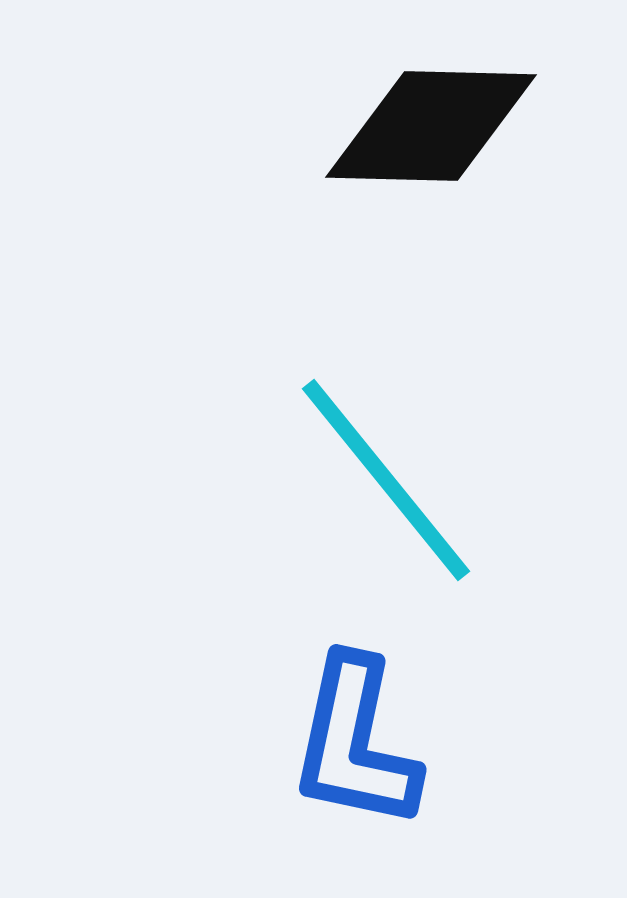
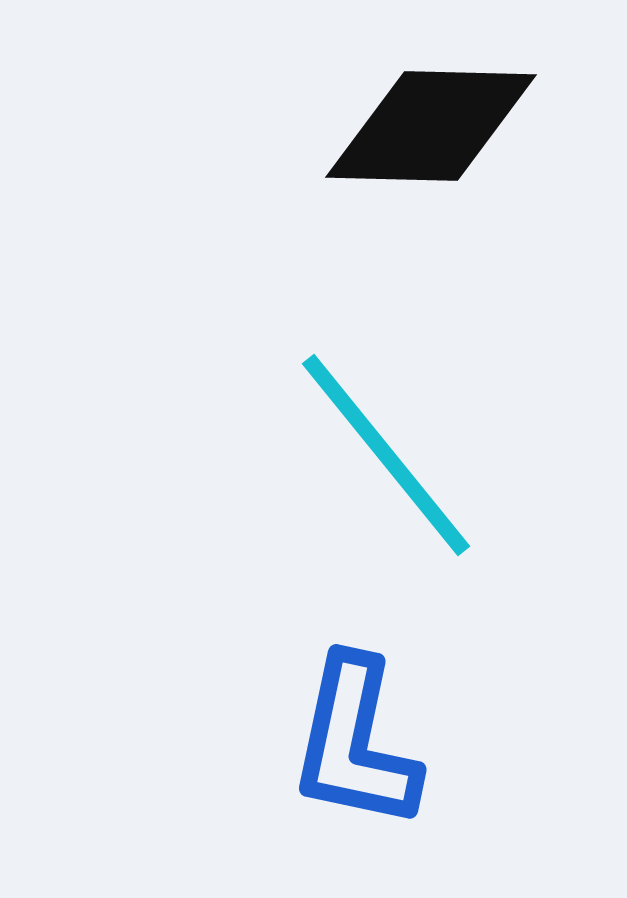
cyan line: moved 25 px up
